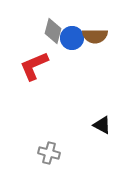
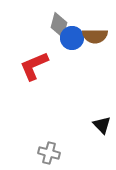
gray diamond: moved 6 px right, 6 px up
black triangle: rotated 18 degrees clockwise
